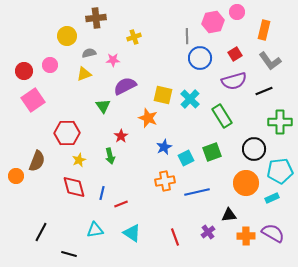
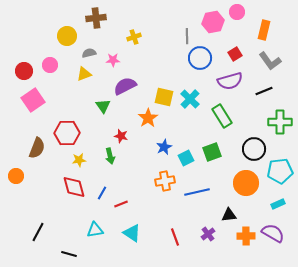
purple semicircle at (234, 81): moved 4 px left
yellow square at (163, 95): moved 1 px right, 2 px down
orange star at (148, 118): rotated 18 degrees clockwise
red star at (121, 136): rotated 24 degrees counterclockwise
yellow star at (79, 160): rotated 16 degrees clockwise
brown semicircle at (37, 161): moved 13 px up
blue line at (102, 193): rotated 16 degrees clockwise
cyan rectangle at (272, 198): moved 6 px right, 6 px down
black line at (41, 232): moved 3 px left
purple cross at (208, 232): moved 2 px down
